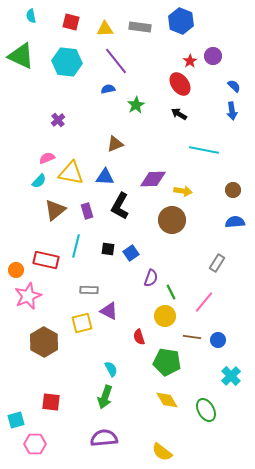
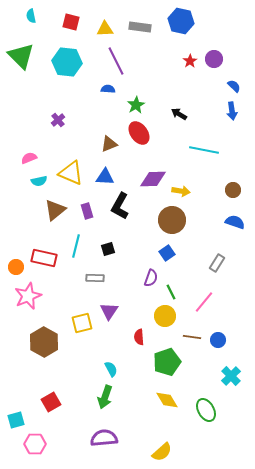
blue hexagon at (181, 21): rotated 10 degrees counterclockwise
green triangle at (21, 56): rotated 20 degrees clockwise
purple circle at (213, 56): moved 1 px right, 3 px down
purple line at (116, 61): rotated 12 degrees clockwise
red ellipse at (180, 84): moved 41 px left, 49 px down
blue semicircle at (108, 89): rotated 16 degrees clockwise
brown triangle at (115, 144): moved 6 px left
pink semicircle at (47, 158): moved 18 px left
yellow triangle at (71, 173): rotated 12 degrees clockwise
cyan semicircle at (39, 181): rotated 35 degrees clockwise
yellow arrow at (183, 191): moved 2 px left
blue semicircle at (235, 222): rotated 24 degrees clockwise
black square at (108, 249): rotated 24 degrees counterclockwise
blue square at (131, 253): moved 36 px right
red rectangle at (46, 260): moved 2 px left, 2 px up
orange circle at (16, 270): moved 3 px up
gray rectangle at (89, 290): moved 6 px right, 12 px up
purple triangle at (109, 311): rotated 36 degrees clockwise
red semicircle at (139, 337): rotated 14 degrees clockwise
green pentagon at (167, 362): rotated 28 degrees counterclockwise
red square at (51, 402): rotated 36 degrees counterclockwise
yellow semicircle at (162, 452): rotated 80 degrees counterclockwise
